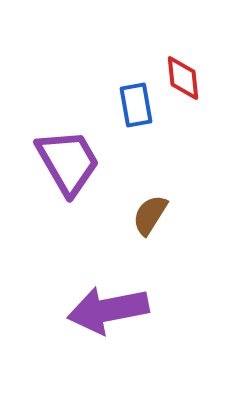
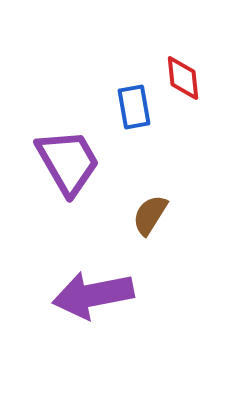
blue rectangle: moved 2 px left, 2 px down
purple arrow: moved 15 px left, 15 px up
